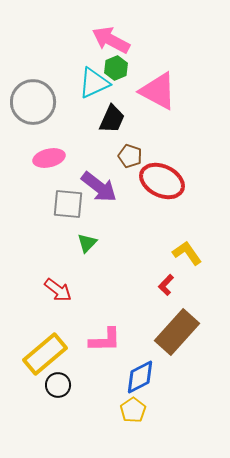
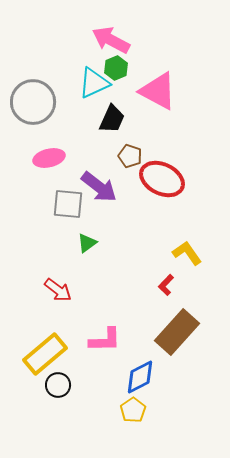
red ellipse: moved 2 px up
green triangle: rotated 10 degrees clockwise
